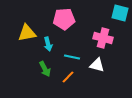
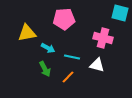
cyan arrow: moved 4 px down; rotated 48 degrees counterclockwise
